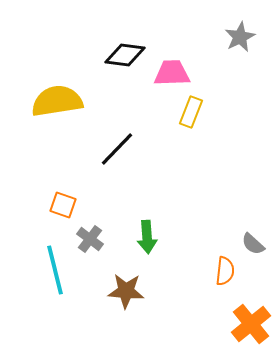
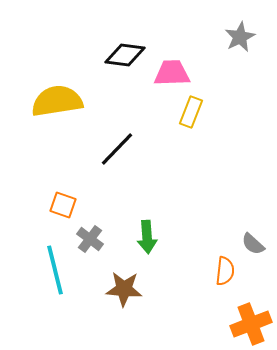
brown star: moved 2 px left, 2 px up
orange cross: rotated 18 degrees clockwise
